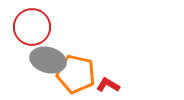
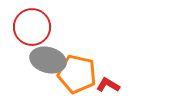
orange pentagon: moved 1 px right
